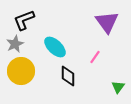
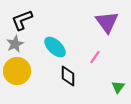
black L-shape: moved 2 px left
yellow circle: moved 4 px left
